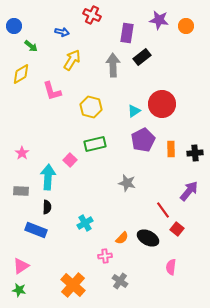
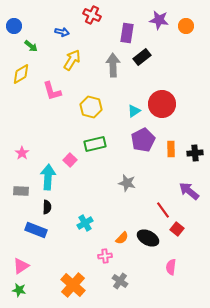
purple arrow: rotated 90 degrees counterclockwise
